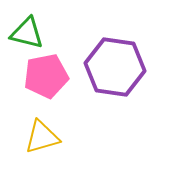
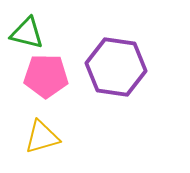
purple hexagon: moved 1 px right
pink pentagon: rotated 12 degrees clockwise
